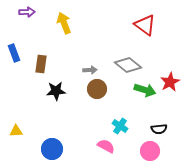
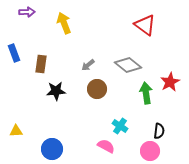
gray arrow: moved 2 px left, 5 px up; rotated 144 degrees clockwise
green arrow: moved 1 px right, 3 px down; rotated 115 degrees counterclockwise
black semicircle: moved 2 px down; rotated 77 degrees counterclockwise
